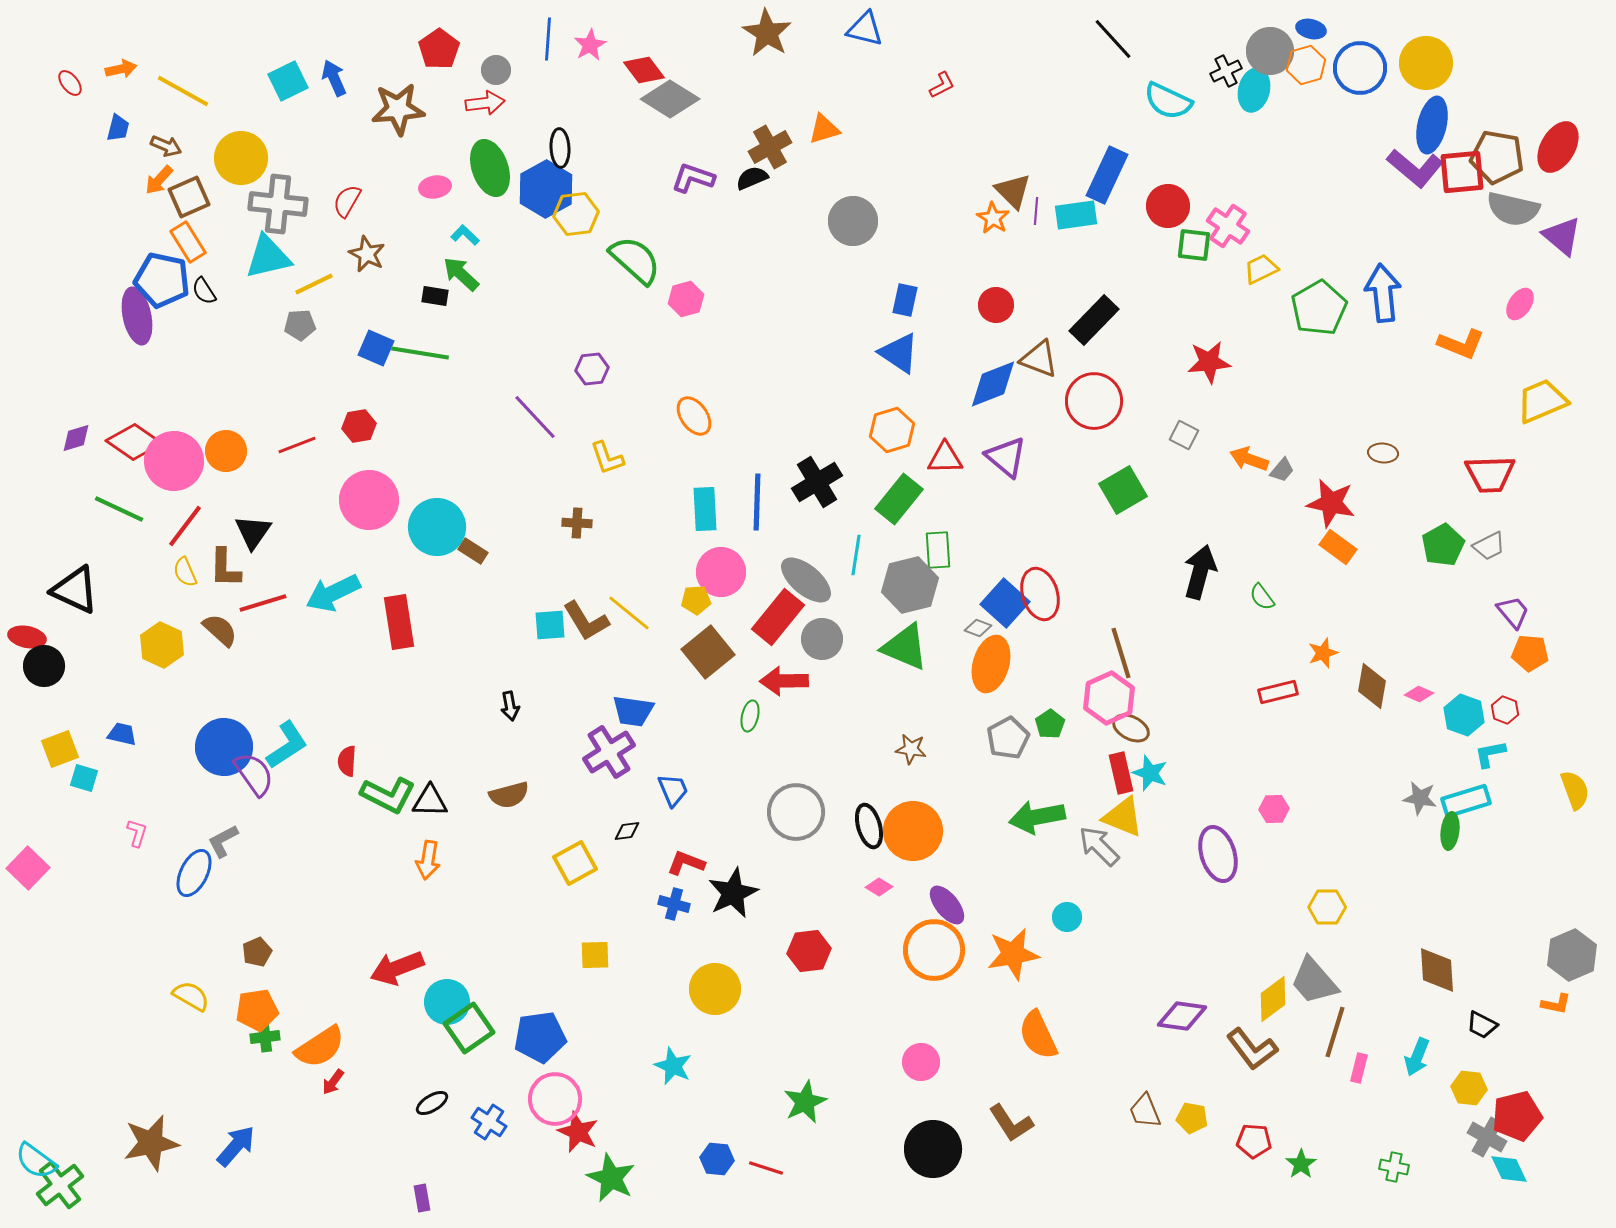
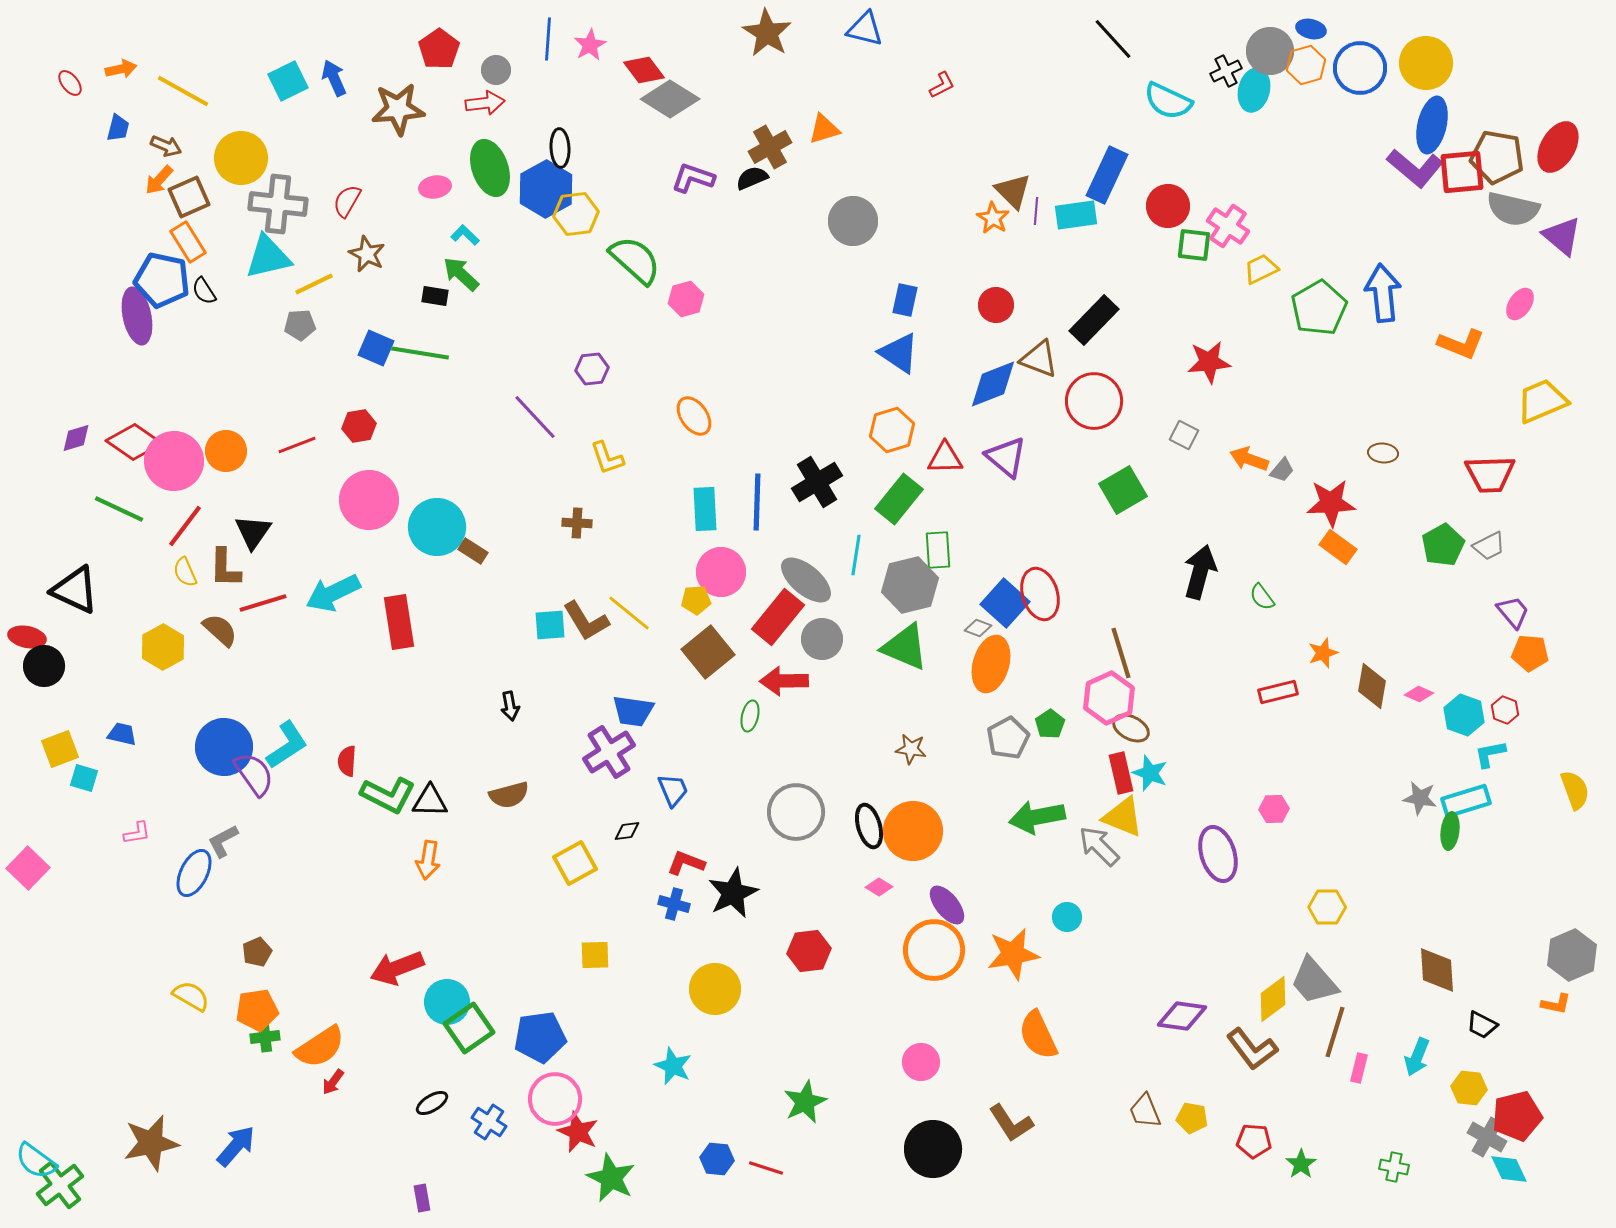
red star at (1331, 503): rotated 15 degrees counterclockwise
yellow hexagon at (162, 645): moved 1 px right, 2 px down; rotated 6 degrees clockwise
pink L-shape at (137, 833): rotated 64 degrees clockwise
